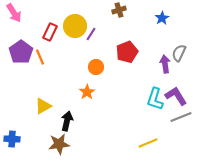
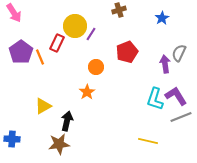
red rectangle: moved 7 px right, 11 px down
yellow line: moved 2 px up; rotated 36 degrees clockwise
